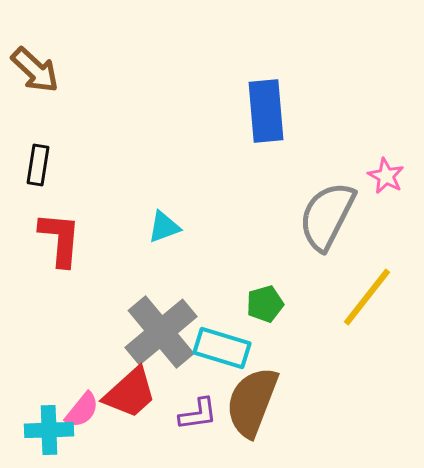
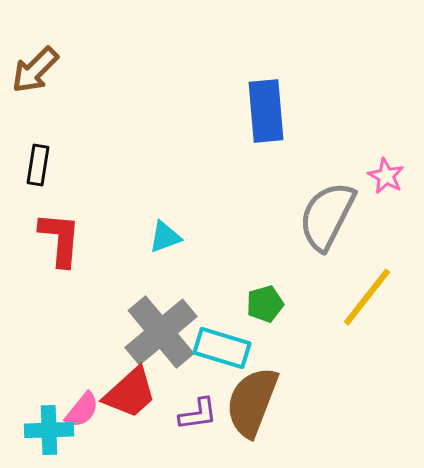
brown arrow: rotated 92 degrees clockwise
cyan triangle: moved 1 px right, 10 px down
